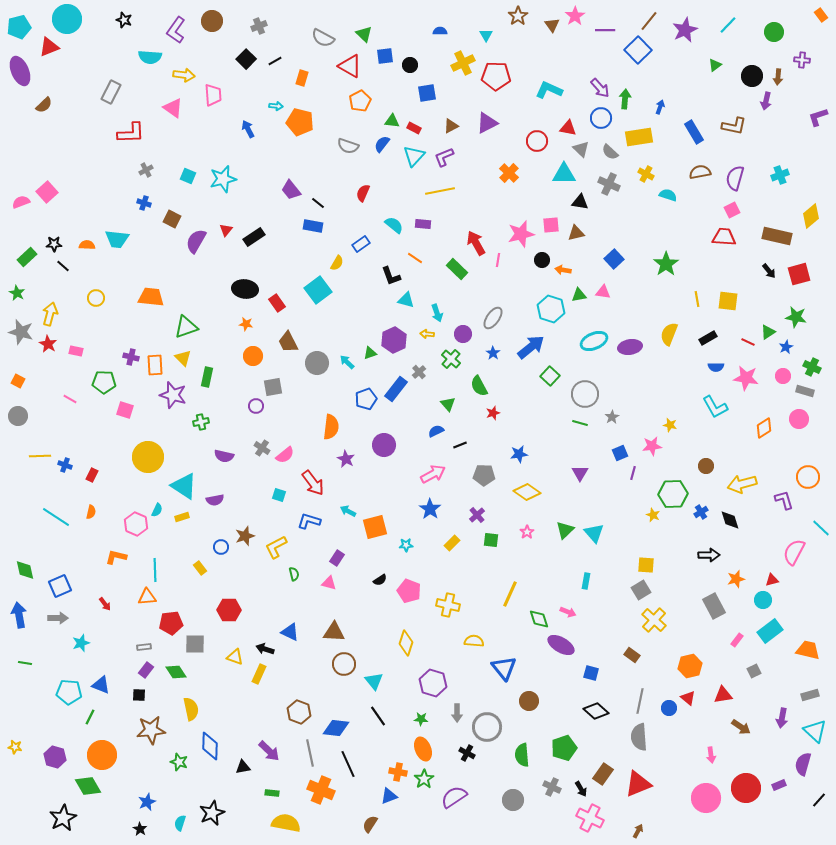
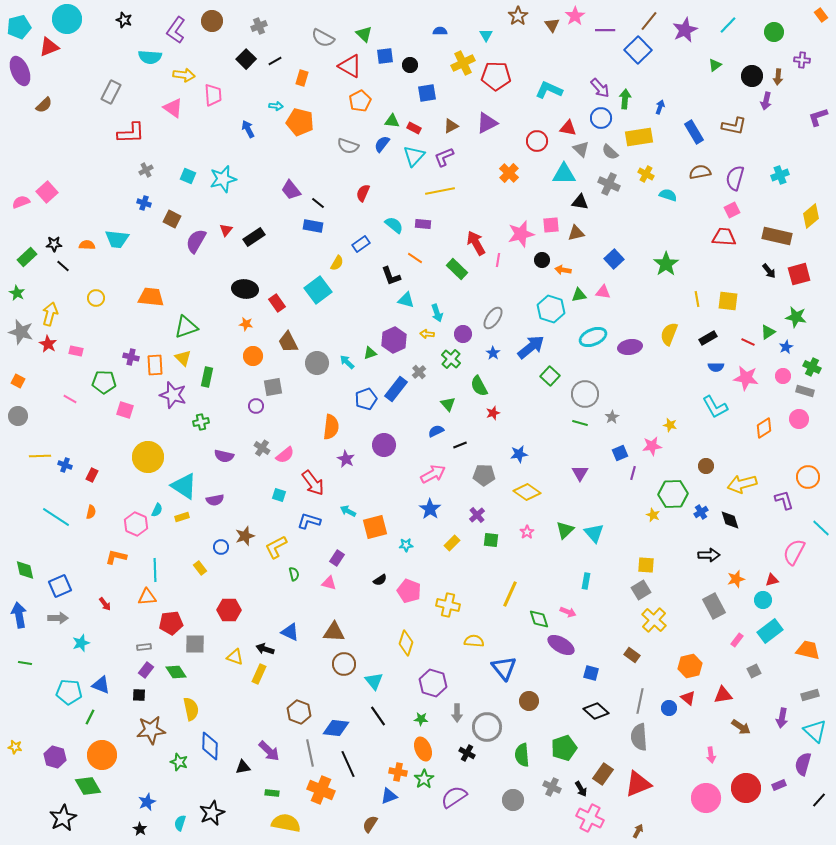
cyan ellipse at (594, 341): moved 1 px left, 4 px up
